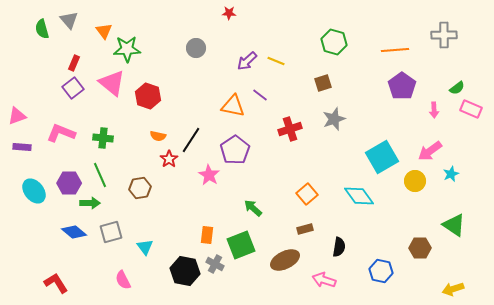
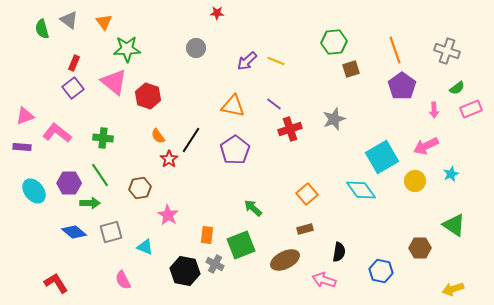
red star at (229, 13): moved 12 px left
gray triangle at (69, 20): rotated 12 degrees counterclockwise
orange triangle at (104, 31): moved 9 px up
gray cross at (444, 35): moved 3 px right, 16 px down; rotated 20 degrees clockwise
green hexagon at (334, 42): rotated 20 degrees counterclockwise
orange line at (395, 50): rotated 76 degrees clockwise
pink triangle at (112, 83): moved 2 px right, 1 px up
brown square at (323, 83): moved 28 px right, 14 px up
purple line at (260, 95): moved 14 px right, 9 px down
pink rectangle at (471, 109): rotated 45 degrees counterclockwise
pink triangle at (17, 116): moved 8 px right
pink L-shape at (61, 133): moved 4 px left; rotated 16 degrees clockwise
orange semicircle at (158, 136): rotated 42 degrees clockwise
pink arrow at (430, 151): moved 4 px left, 5 px up; rotated 10 degrees clockwise
green line at (100, 175): rotated 10 degrees counterclockwise
pink star at (209, 175): moved 41 px left, 40 px down
cyan diamond at (359, 196): moved 2 px right, 6 px up
cyan triangle at (145, 247): rotated 30 degrees counterclockwise
black semicircle at (339, 247): moved 5 px down
